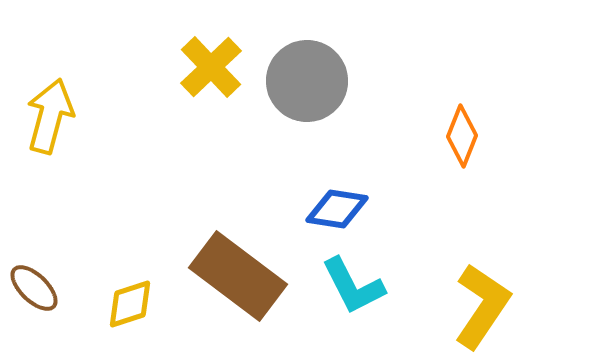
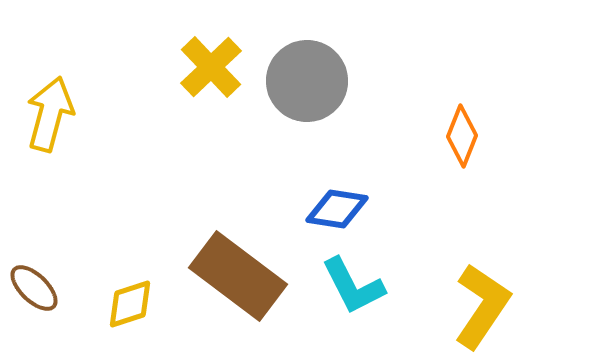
yellow arrow: moved 2 px up
